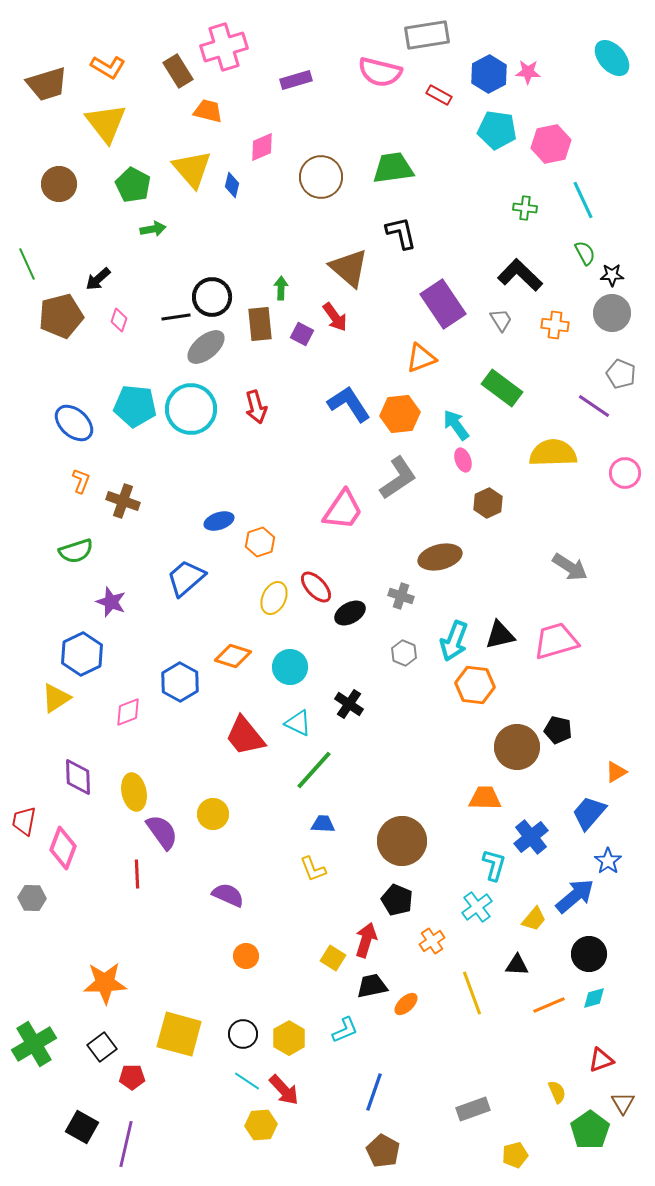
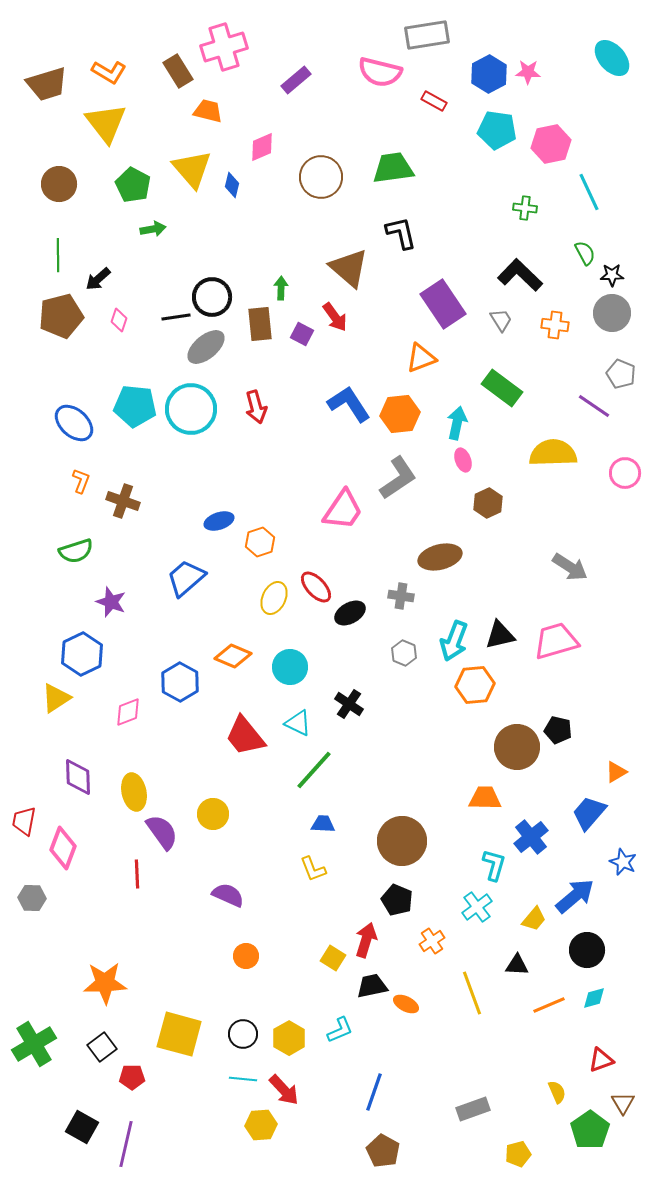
orange L-shape at (108, 67): moved 1 px right, 5 px down
purple rectangle at (296, 80): rotated 24 degrees counterclockwise
red rectangle at (439, 95): moved 5 px left, 6 px down
cyan line at (583, 200): moved 6 px right, 8 px up
green line at (27, 264): moved 31 px right, 9 px up; rotated 24 degrees clockwise
cyan arrow at (456, 425): moved 1 px right, 2 px up; rotated 48 degrees clockwise
gray cross at (401, 596): rotated 10 degrees counterclockwise
orange diamond at (233, 656): rotated 6 degrees clockwise
orange hexagon at (475, 685): rotated 12 degrees counterclockwise
blue star at (608, 861): moved 15 px right, 1 px down; rotated 12 degrees counterclockwise
black circle at (589, 954): moved 2 px left, 4 px up
orange ellipse at (406, 1004): rotated 70 degrees clockwise
cyan L-shape at (345, 1030): moved 5 px left
cyan line at (247, 1081): moved 4 px left, 2 px up; rotated 28 degrees counterclockwise
yellow pentagon at (515, 1155): moved 3 px right, 1 px up
